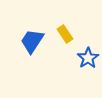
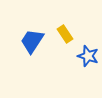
blue star: moved 2 px up; rotated 20 degrees counterclockwise
